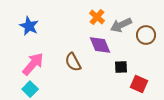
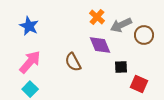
brown circle: moved 2 px left
pink arrow: moved 3 px left, 2 px up
